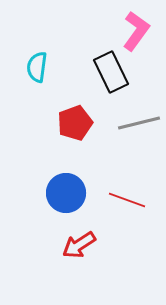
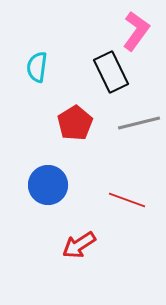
red pentagon: rotated 12 degrees counterclockwise
blue circle: moved 18 px left, 8 px up
